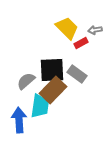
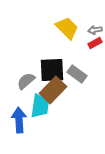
red rectangle: moved 14 px right
